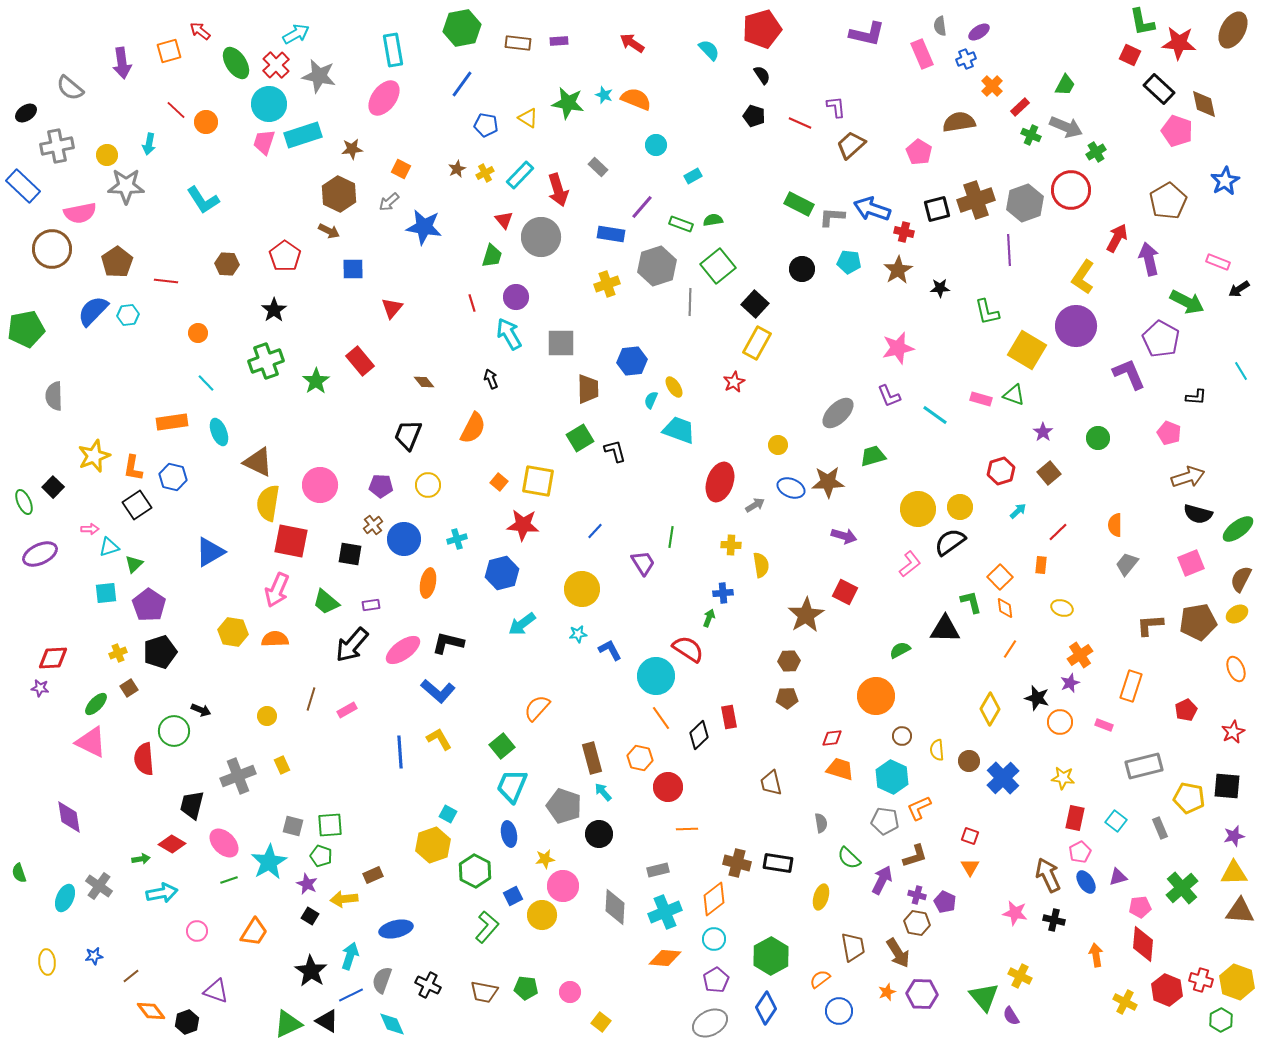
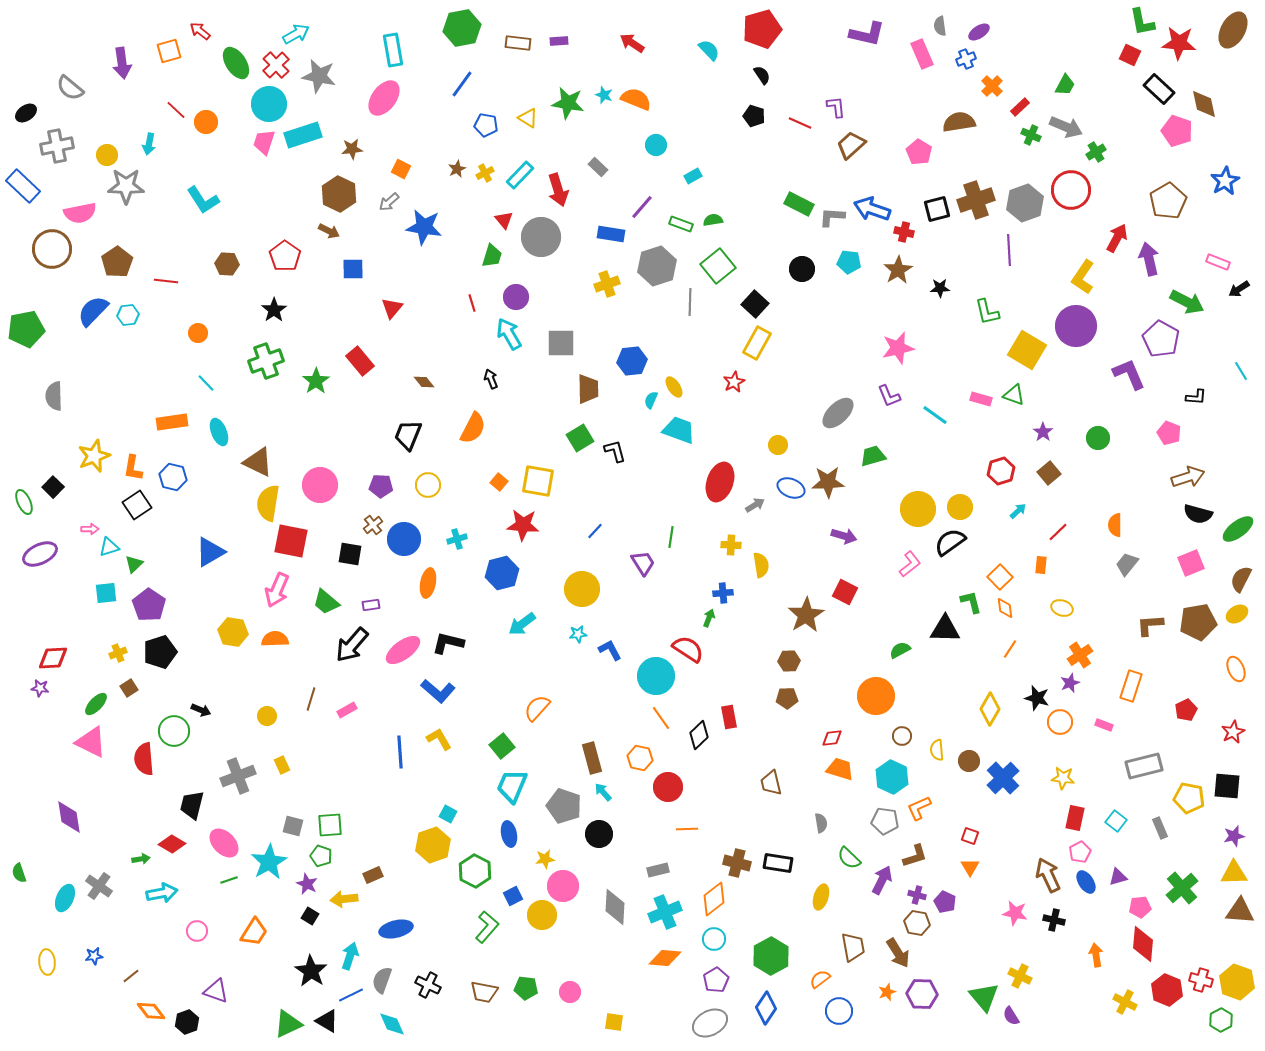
yellow square at (601, 1022): moved 13 px right; rotated 30 degrees counterclockwise
